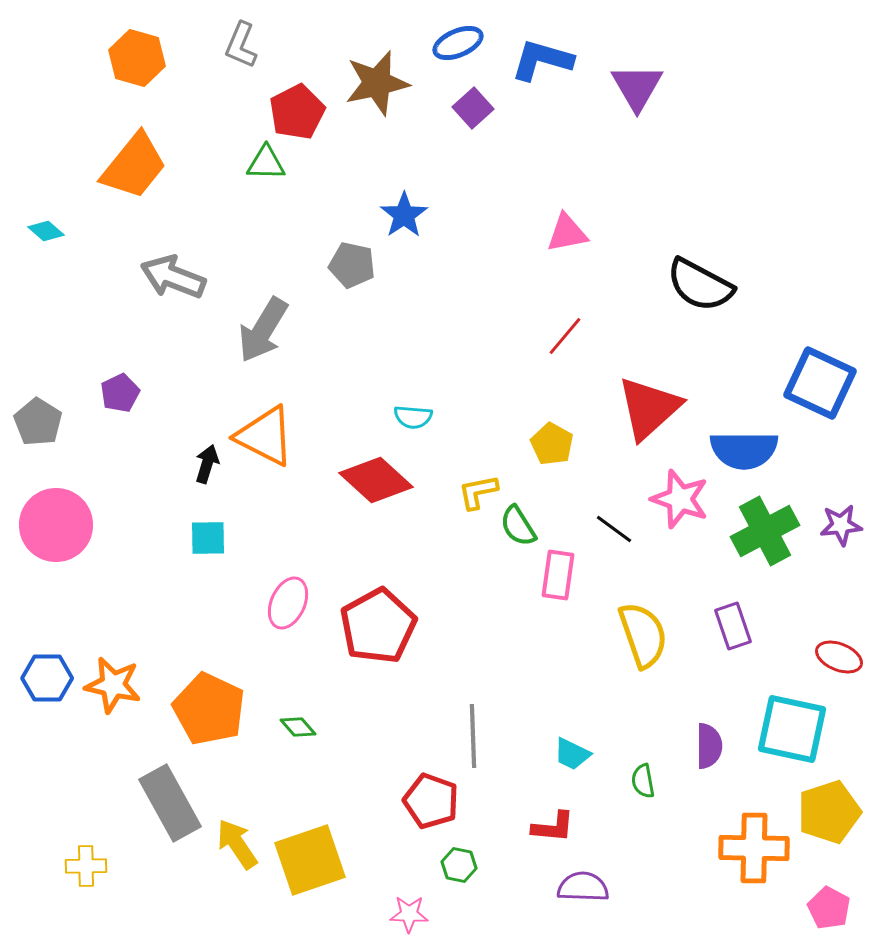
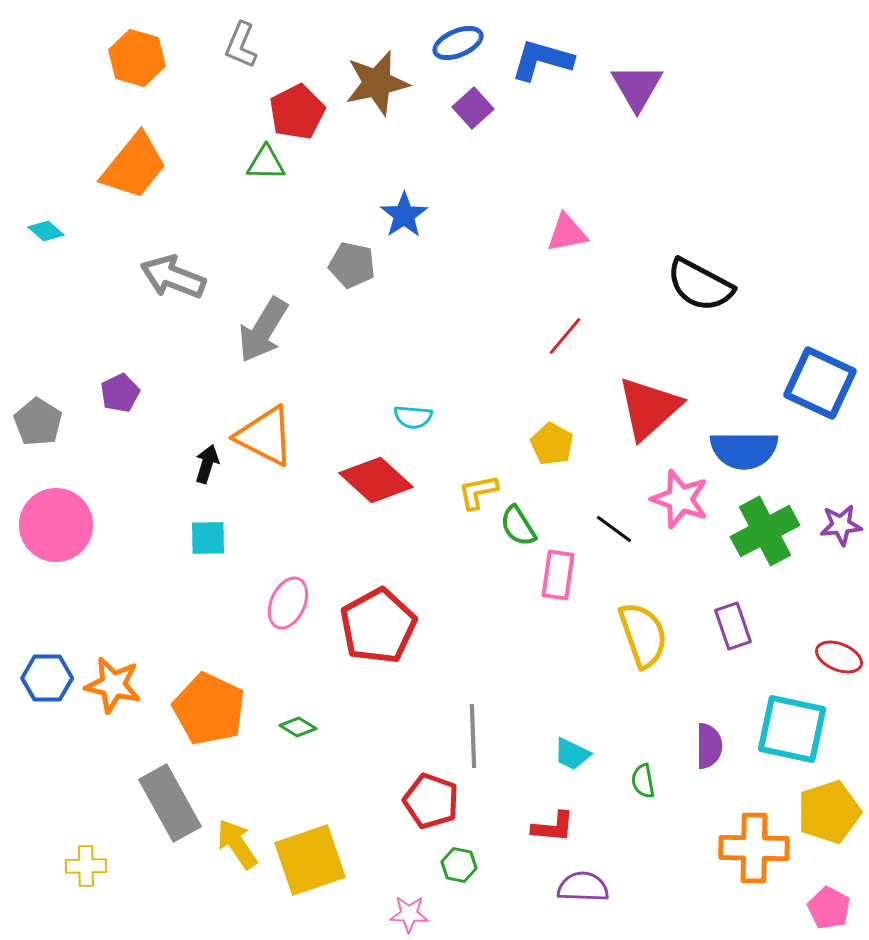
green diamond at (298, 727): rotated 18 degrees counterclockwise
